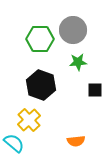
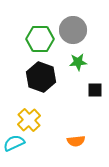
black hexagon: moved 8 px up
cyan semicircle: rotated 65 degrees counterclockwise
